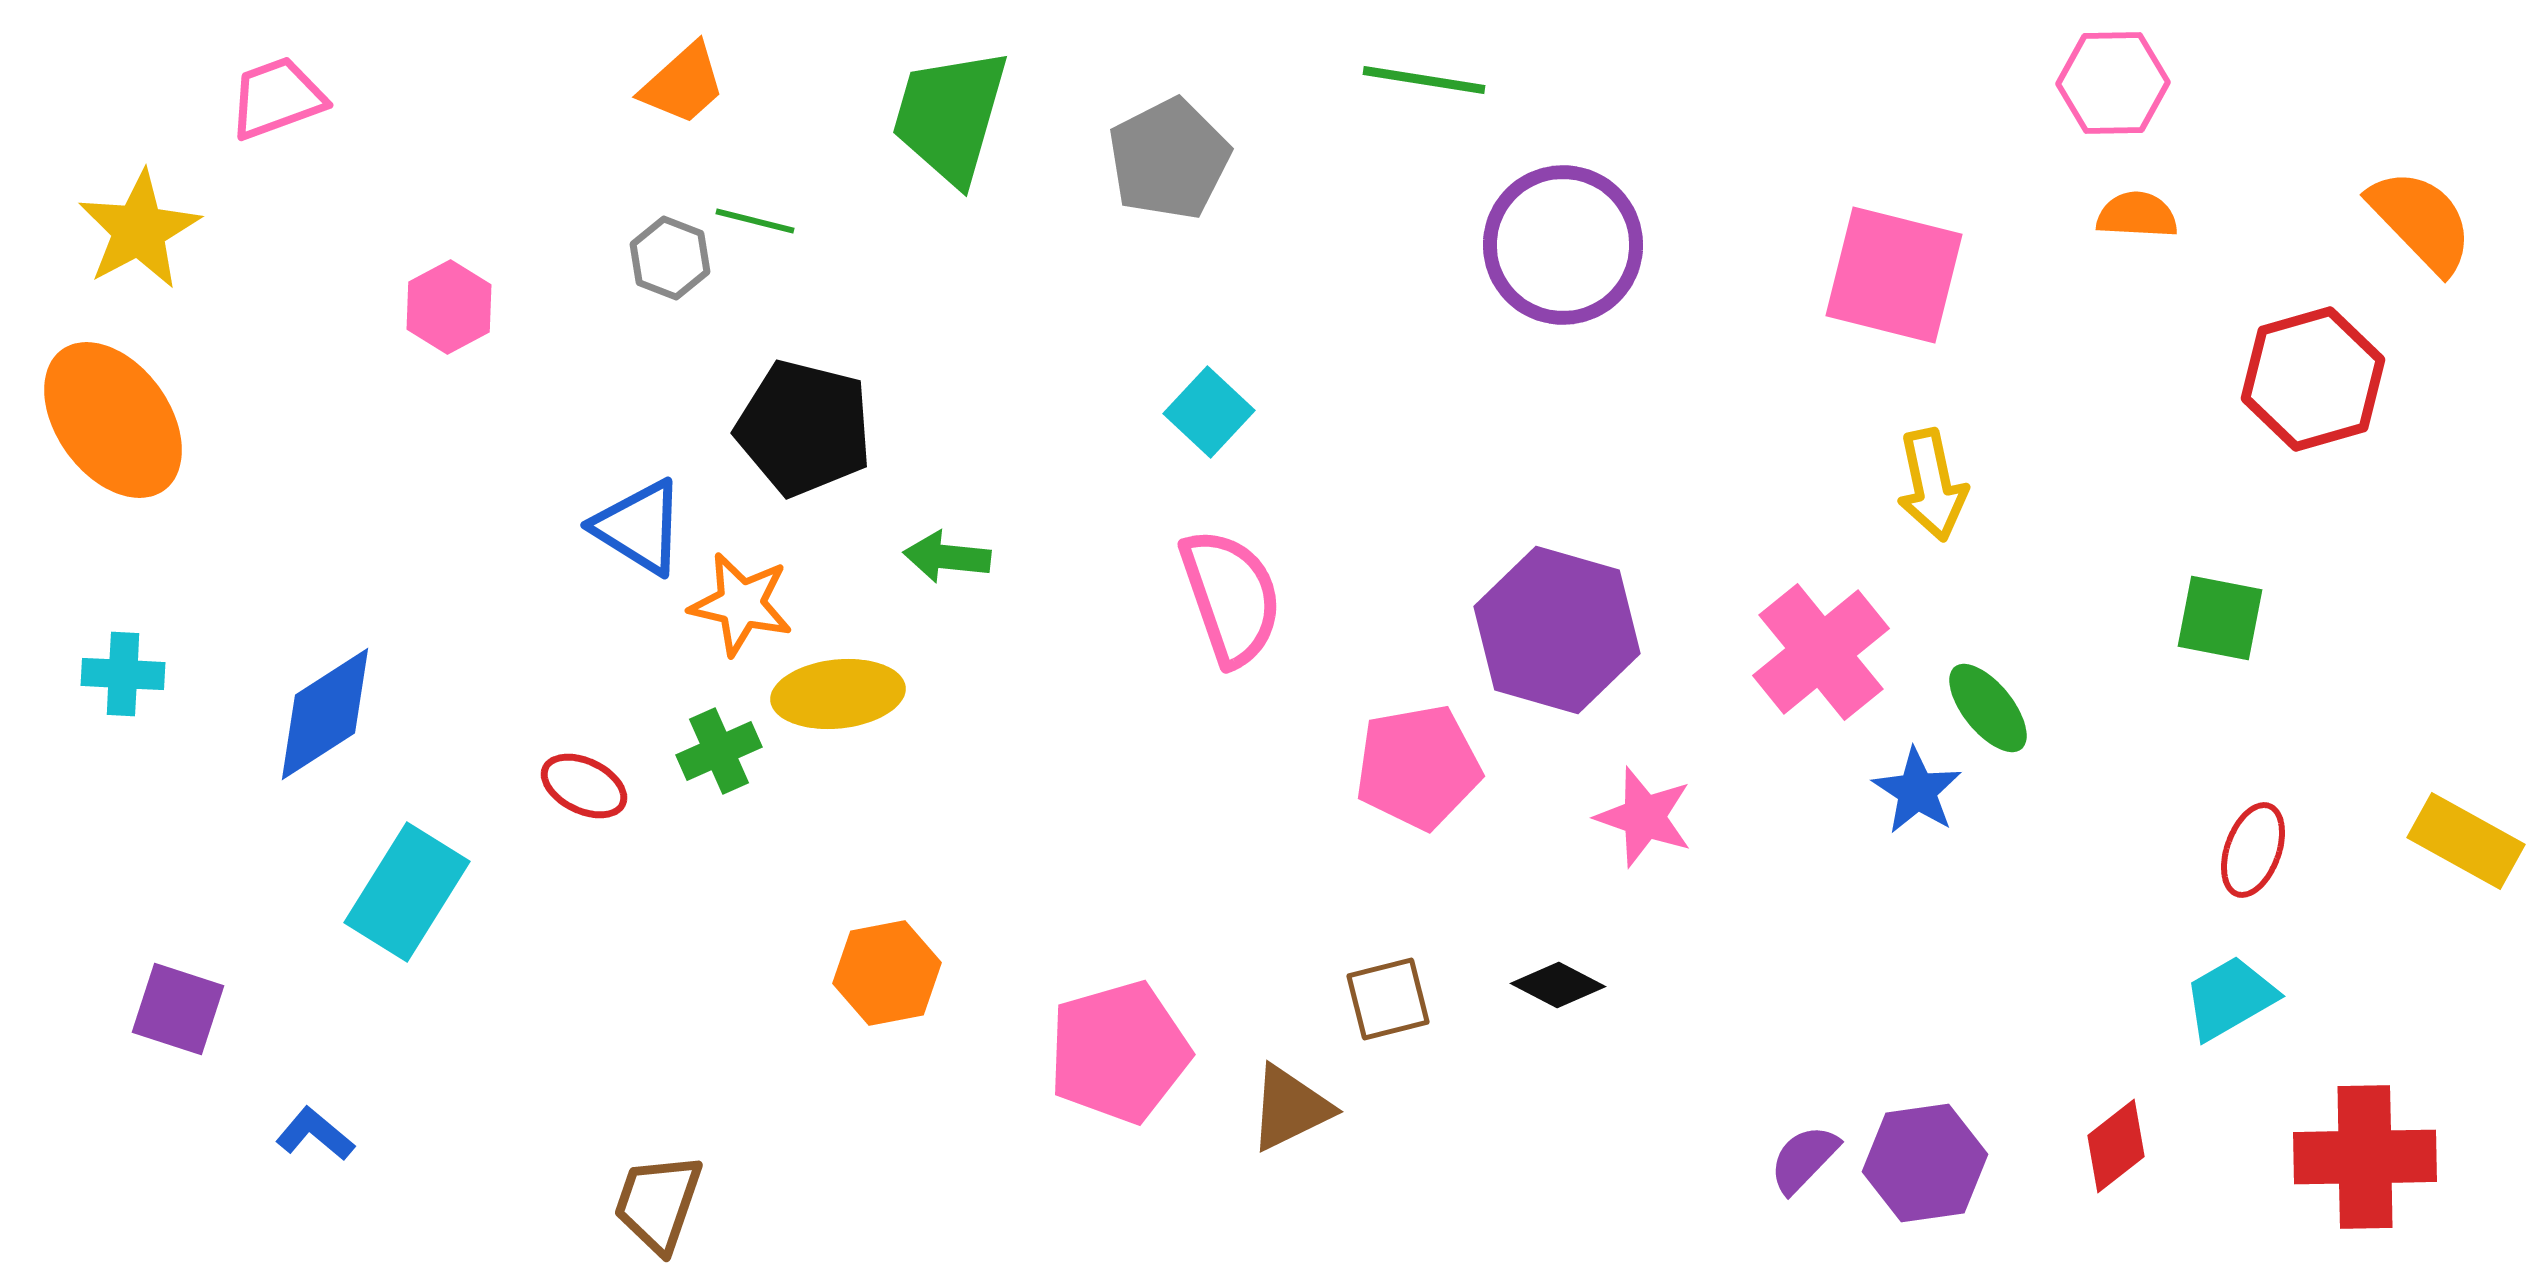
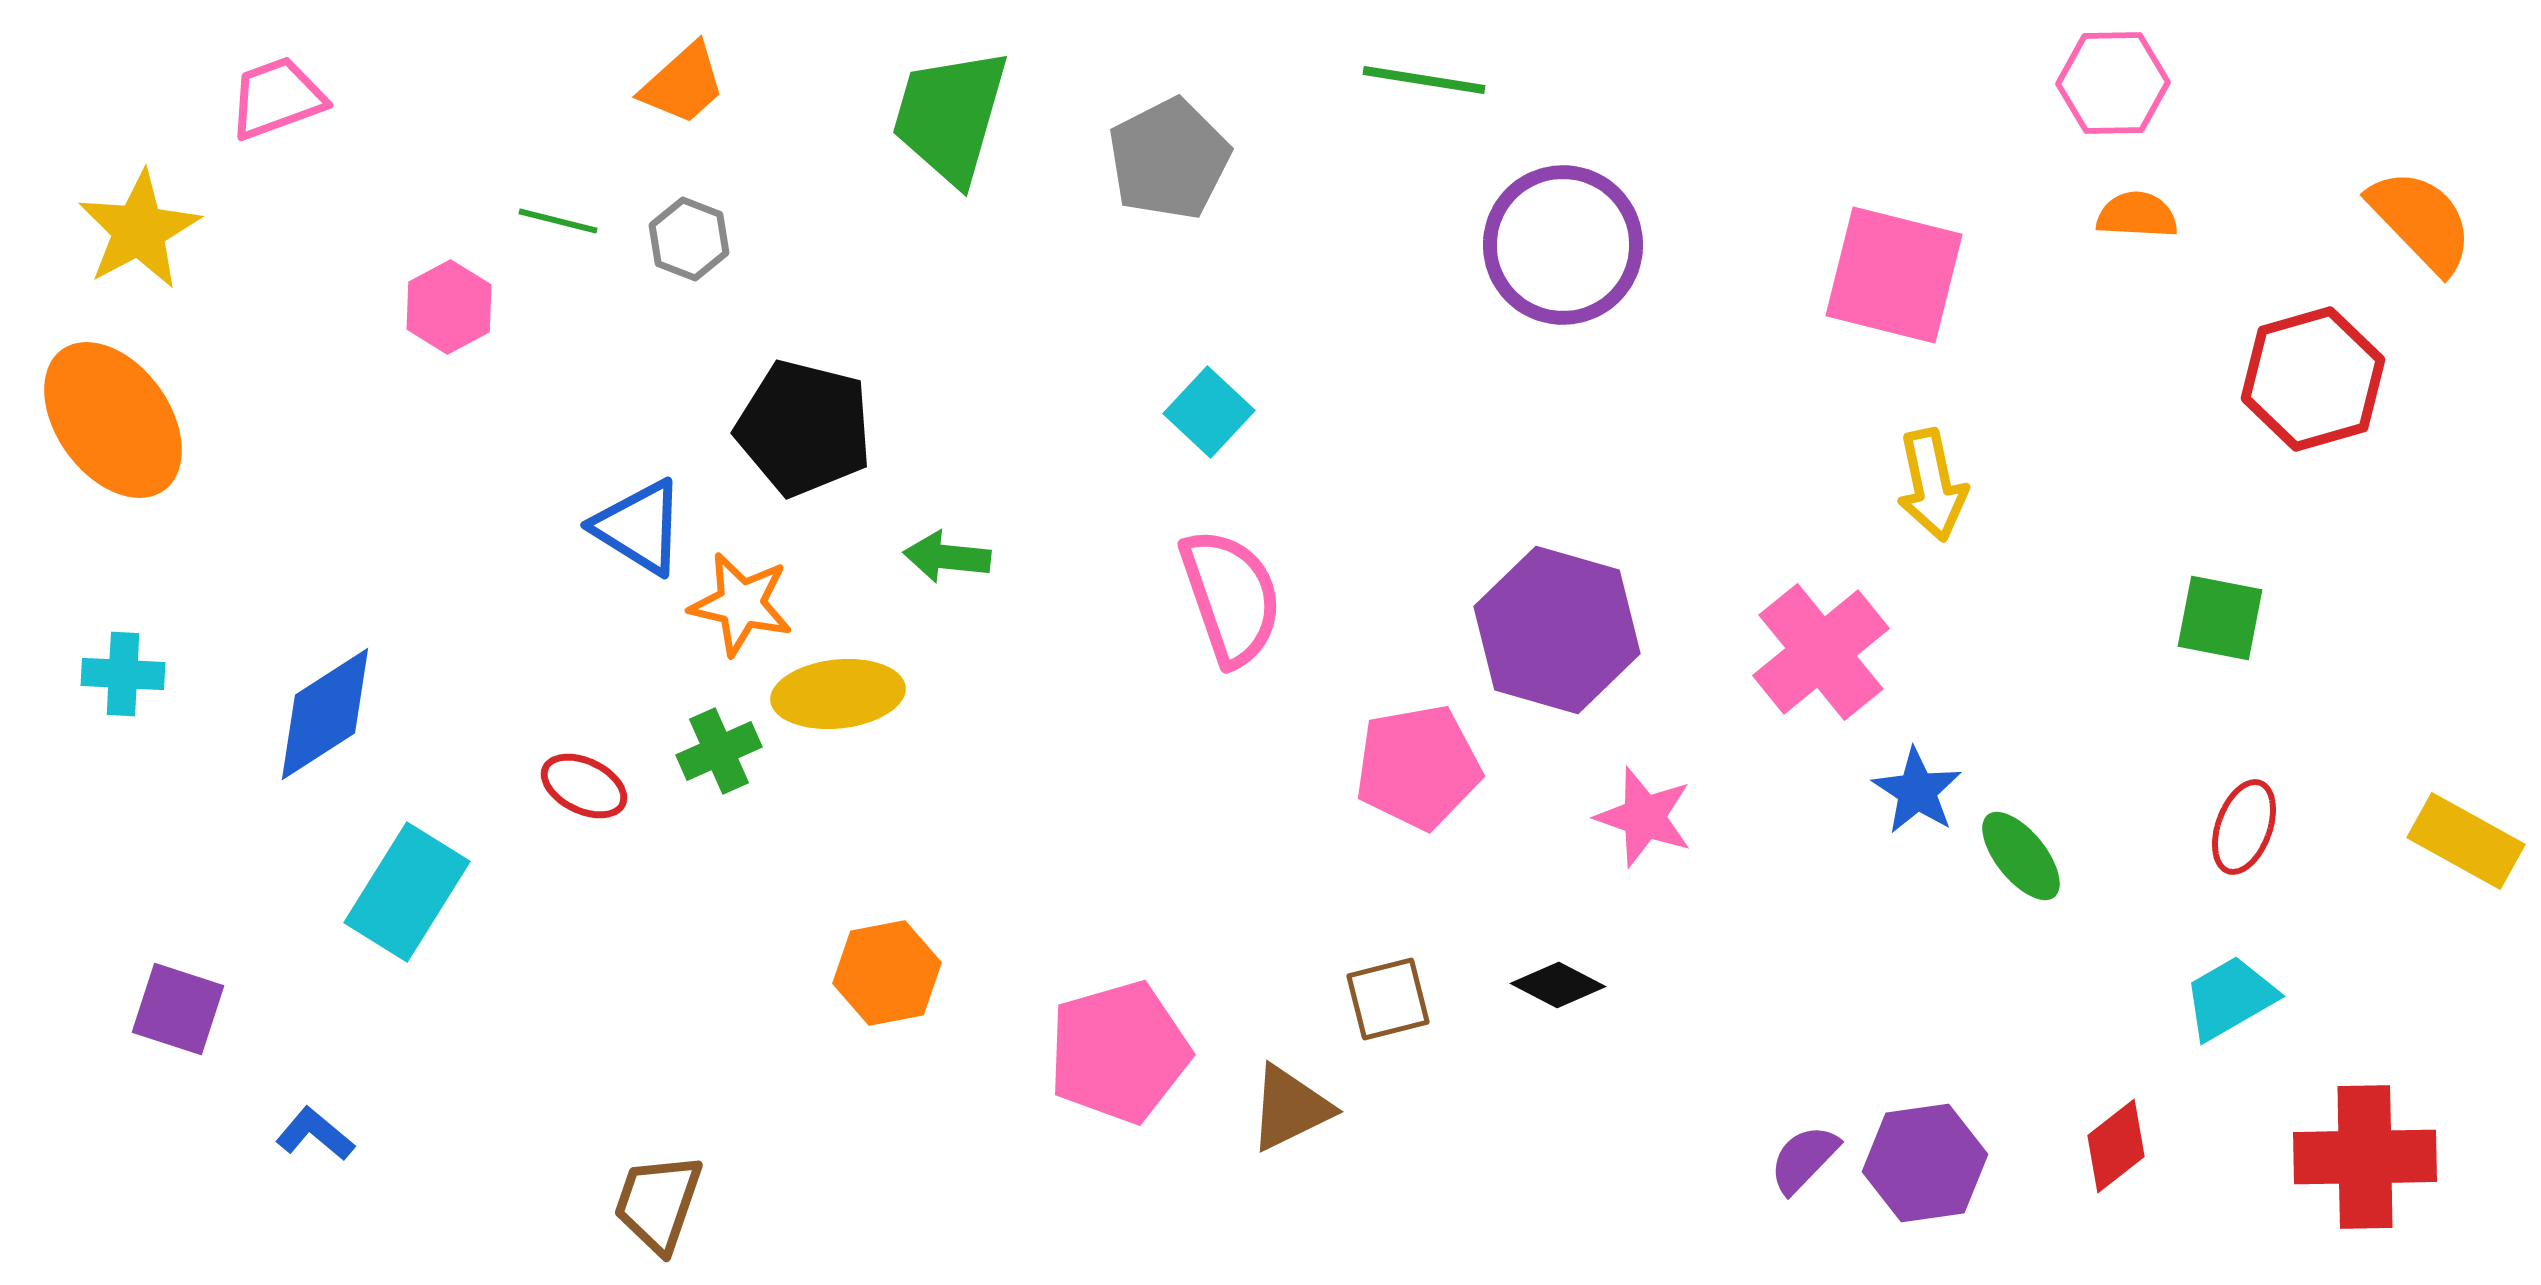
green line at (755, 221): moved 197 px left
gray hexagon at (670, 258): moved 19 px right, 19 px up
green ellipse at (1988, 708): moved 33 px right, 148 px down
red ellipse at (2253, 850): moved 9 px left, 23 px up
